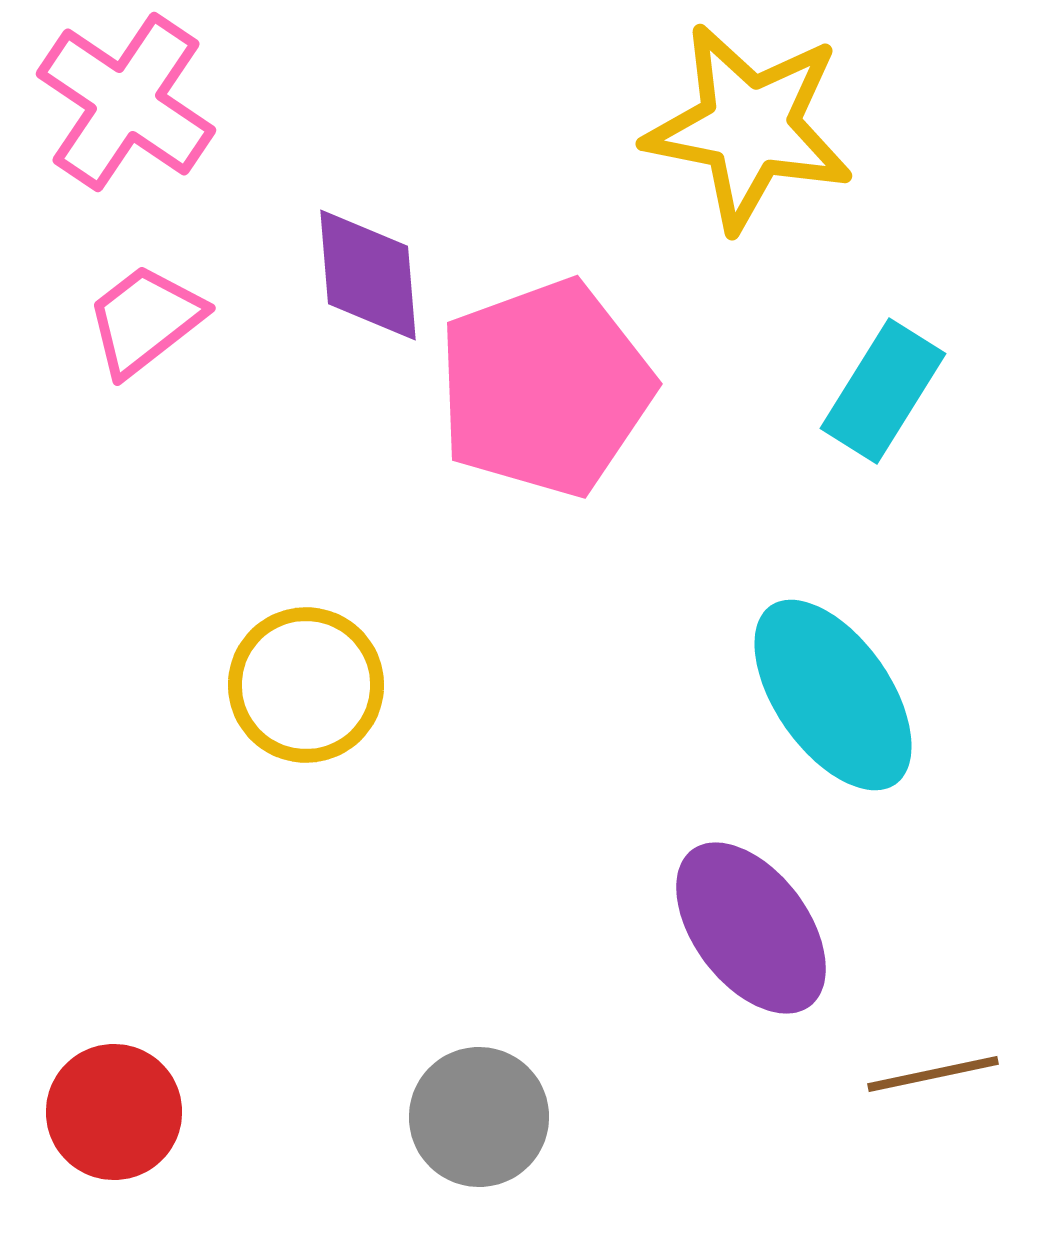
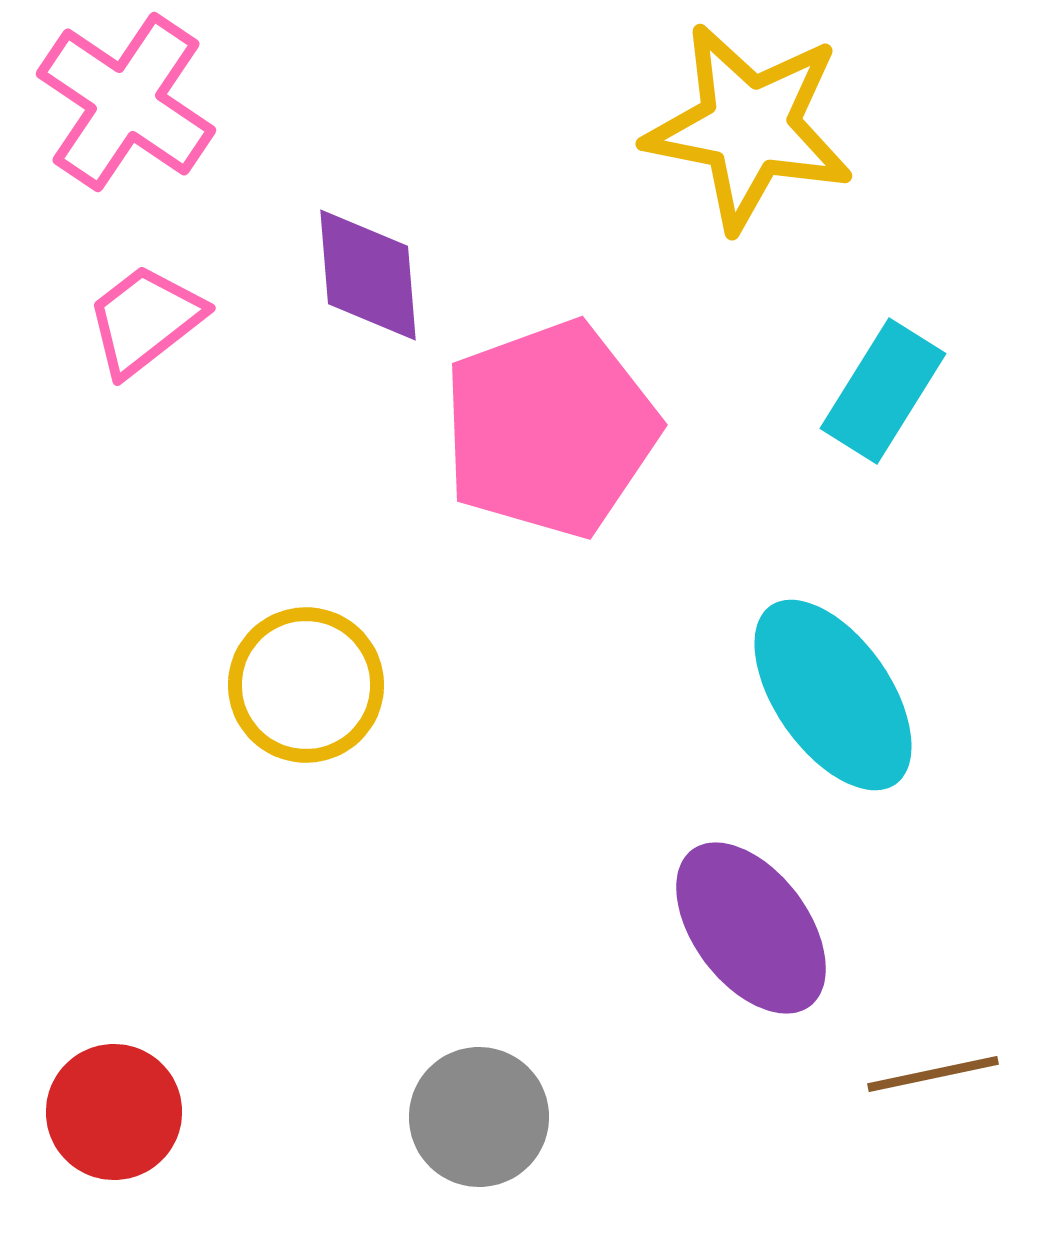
pink pentagon: moved 5 px right, 41 px down
